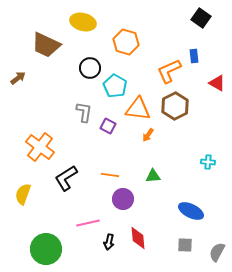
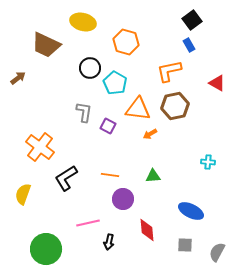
black square: moved 9 px left, 2 px down; rotated 18 degrees clockwise
blue rectangle: moved 5 px left, 11 px up; rotated 24 degrees counterclockwise
orange L-shape: rotated 12 degrees clockwise
cyan pentagon: moved 3 px up
brown hexagon: rotated 16 degrees clockwise
orange arrow: moved 2 px right, 1 px up; rotated 24 degrees clockwise
red diamond: moved 9 px right, 8 px up
